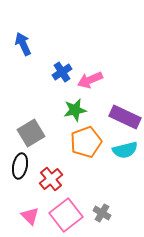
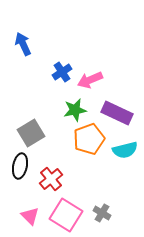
purple rectangle: moved 8 px left, 4 px up
orange pentagon: moved 3 px right, 3 px up
pink square: rotated 20 degrees counterclockwise
